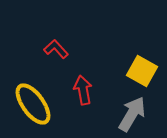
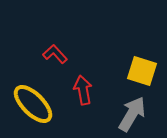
red L-shape: moved 1 px left, 5 px down
yellow square: rotated 12 degrees counterclockwise
yellow ellipse: rotated 9 degrees counterclockwise
